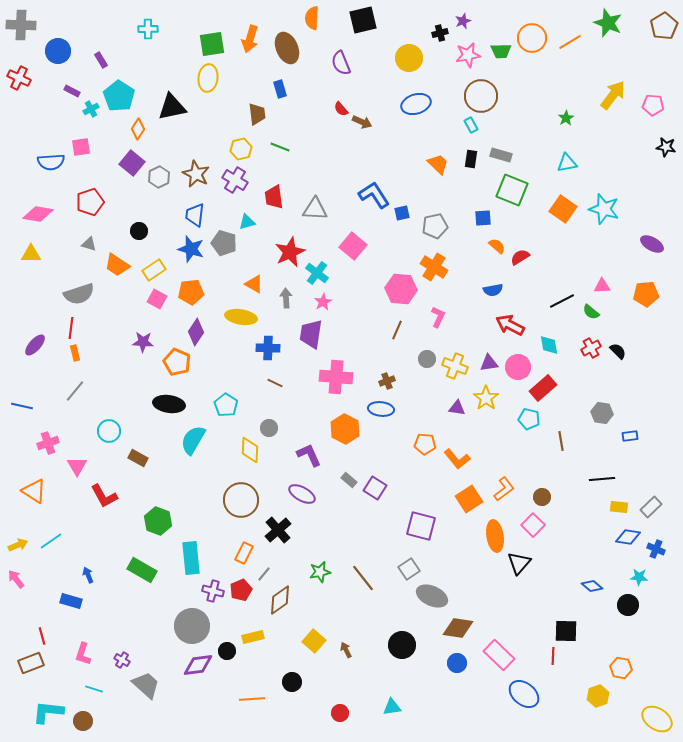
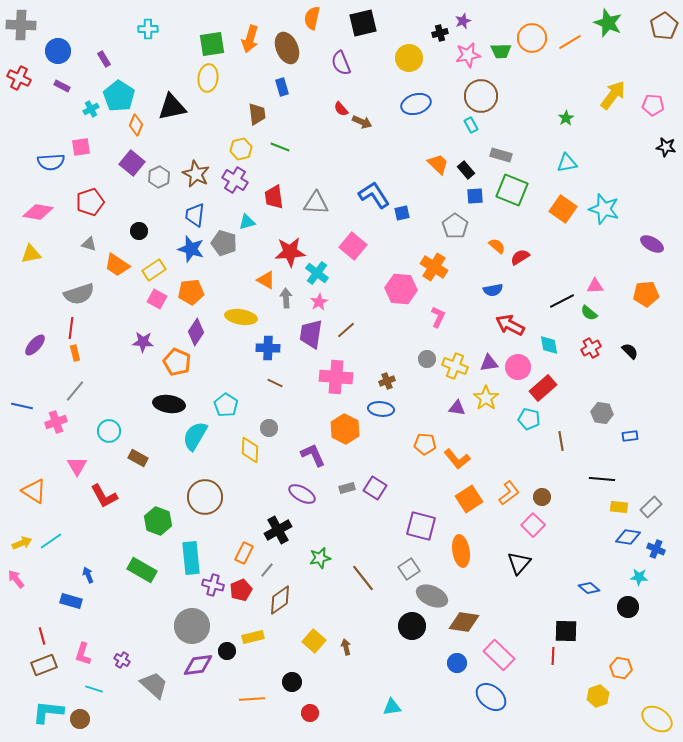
orange semicircle at (312, 18): rotated 10 degrees clockwise
black square at (363, 20): moved 3 px down
purple rectangle at (101, 60): moved 3 px right, 1 px up
blue rectangle at (280, 89): moved 2 px right, 2 px up
purple rectangle at (72, 91): moved 10 px left, 5 px up
orange diamond at (138, 129): moved 2 px left, 4 px up; rotated 10 degrees counterclockwise
black rectangle at (471, 159): moved 5 px left, 11 px down; rotated 48 degrees counterclockwise
gray triangle at (315, 209): moved 1 px right, 6 px up
pink diamond at (38, 214): moved 2 px up
blue square at (483, 218): moved 8 px left, 22 px up
gray pentagon at (435, 226): moved 20 px right; rotated 25 degrees counterclockwise
red star at (290, 252): rotated 20 degrees clockwise
yellow triangle at (31, 254): rotated 10 degrees counterclockwise
orange triangle at (254, 284): moved 12 px right, 4 px up
pink triangle at (602, 286): moved 7 px left
pink star at (323, 302): moved 4 px left
green semicircle at (591, 312): moved 2 px left, 1 px down
brown line at (397, 330): moved 51 px left; rotated 24 degrees clockwise
black semicircle at (618, 351): moved 12 px right
cyan semicircle at (193, 440): moved 2 px right, 4 px up
pink cross at (48, 443): moved 8 px right, 21 px up
purple L-shape at (309, 455): moved 4 px right
black line at (602, 479): rotated 10 degrees clockwise
gray rectangle at (349, 480): moved 2 px left, 8 px down; rotated 56 degrees counterclockwise
orange L-shape at (504, 489): moved 5 px right, 4 px down
brown circle at (241, 500): moved 36 px left, 3 px up
black cross at (278, 530): rotated 12 degrees clockwise
orange ellipse at (495, 536): moved 34 px left, 15 px down
yellow arrow at (18, 545): moved 4 px right, 2 px up
green star at (320, 572): moved 14 px up
gray line at (264, 574): moved 3 px right, 4 px up
blue diamond at (592, 586): moved 3 px left, 2 px down
purple cross at (213, 591): moved 6 px up
black circle at (628, 605): moved 2 px down
brown diamond at (458, 628): moved 6 px right, 6 px up
black circle at (402, 645): moved 10 px right, 19 px up
brown arrow at (346, 650): moved 3 px up; rotated 14 degrees clockwise
brown rectangle at (31, 663): moved 13 px right, 2 px down
gray trapezoid at (146, 685): moved 8 px right
blue ellipse at (524, 694): moved 33 px left, 3 px down
red circle at (340, 713): moved 30 px left
brown circle at (83, 721): moved 3 px left, 2 px up
